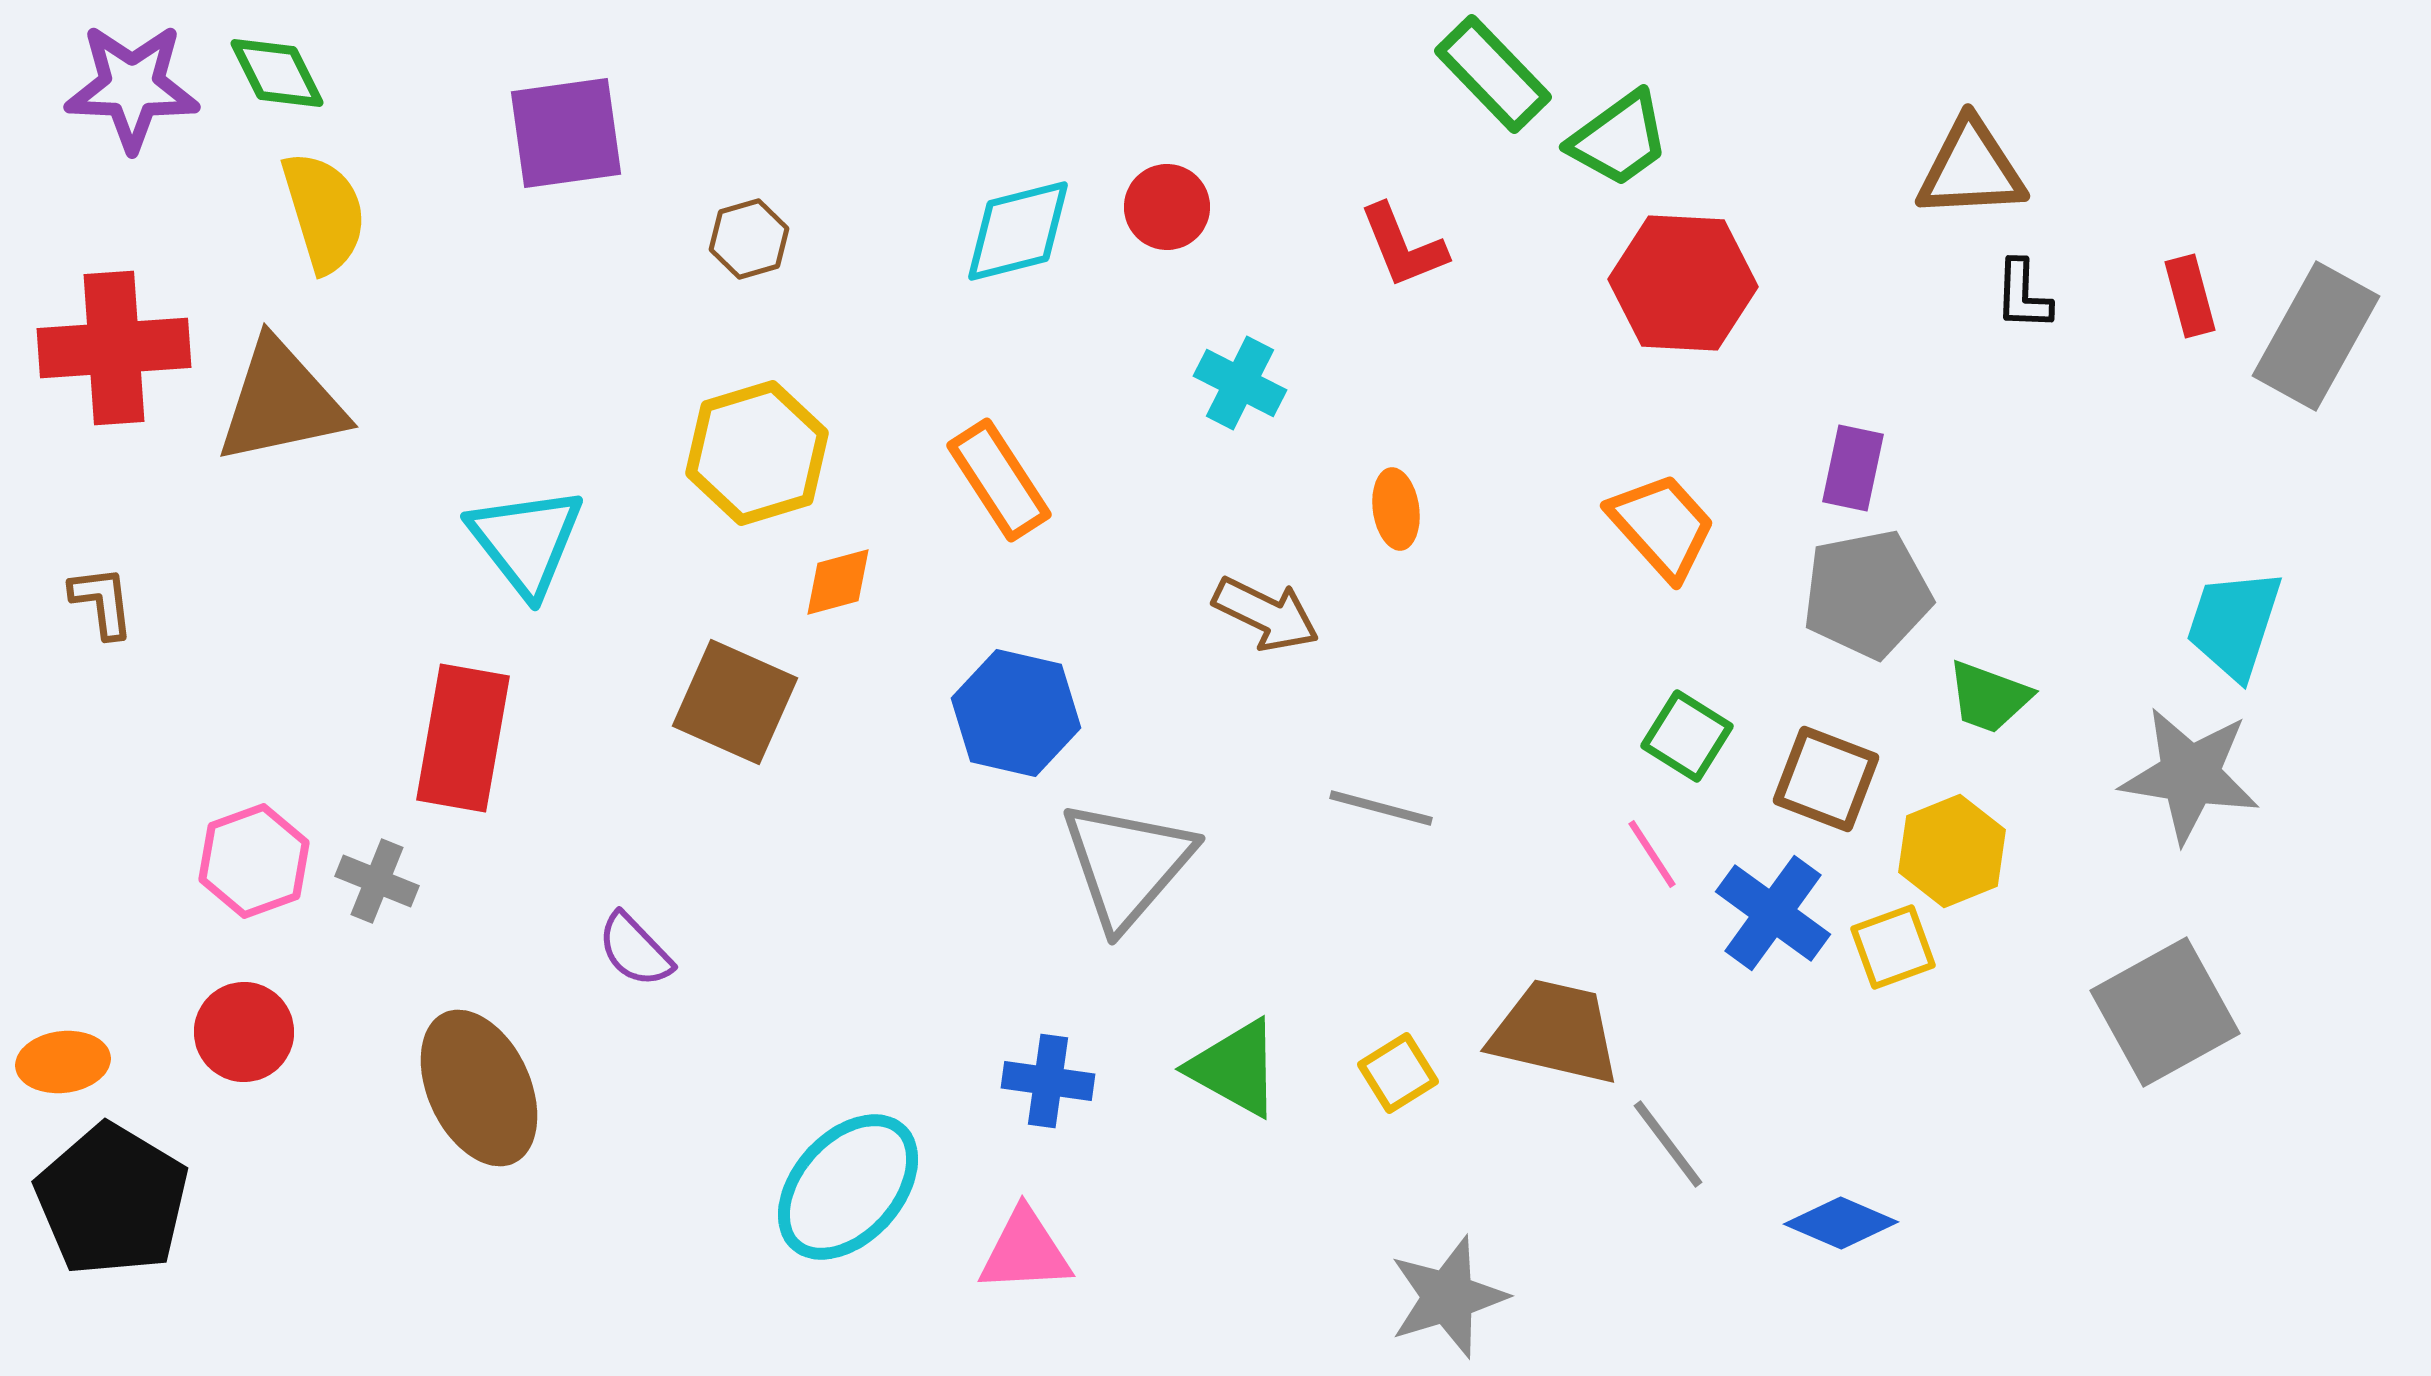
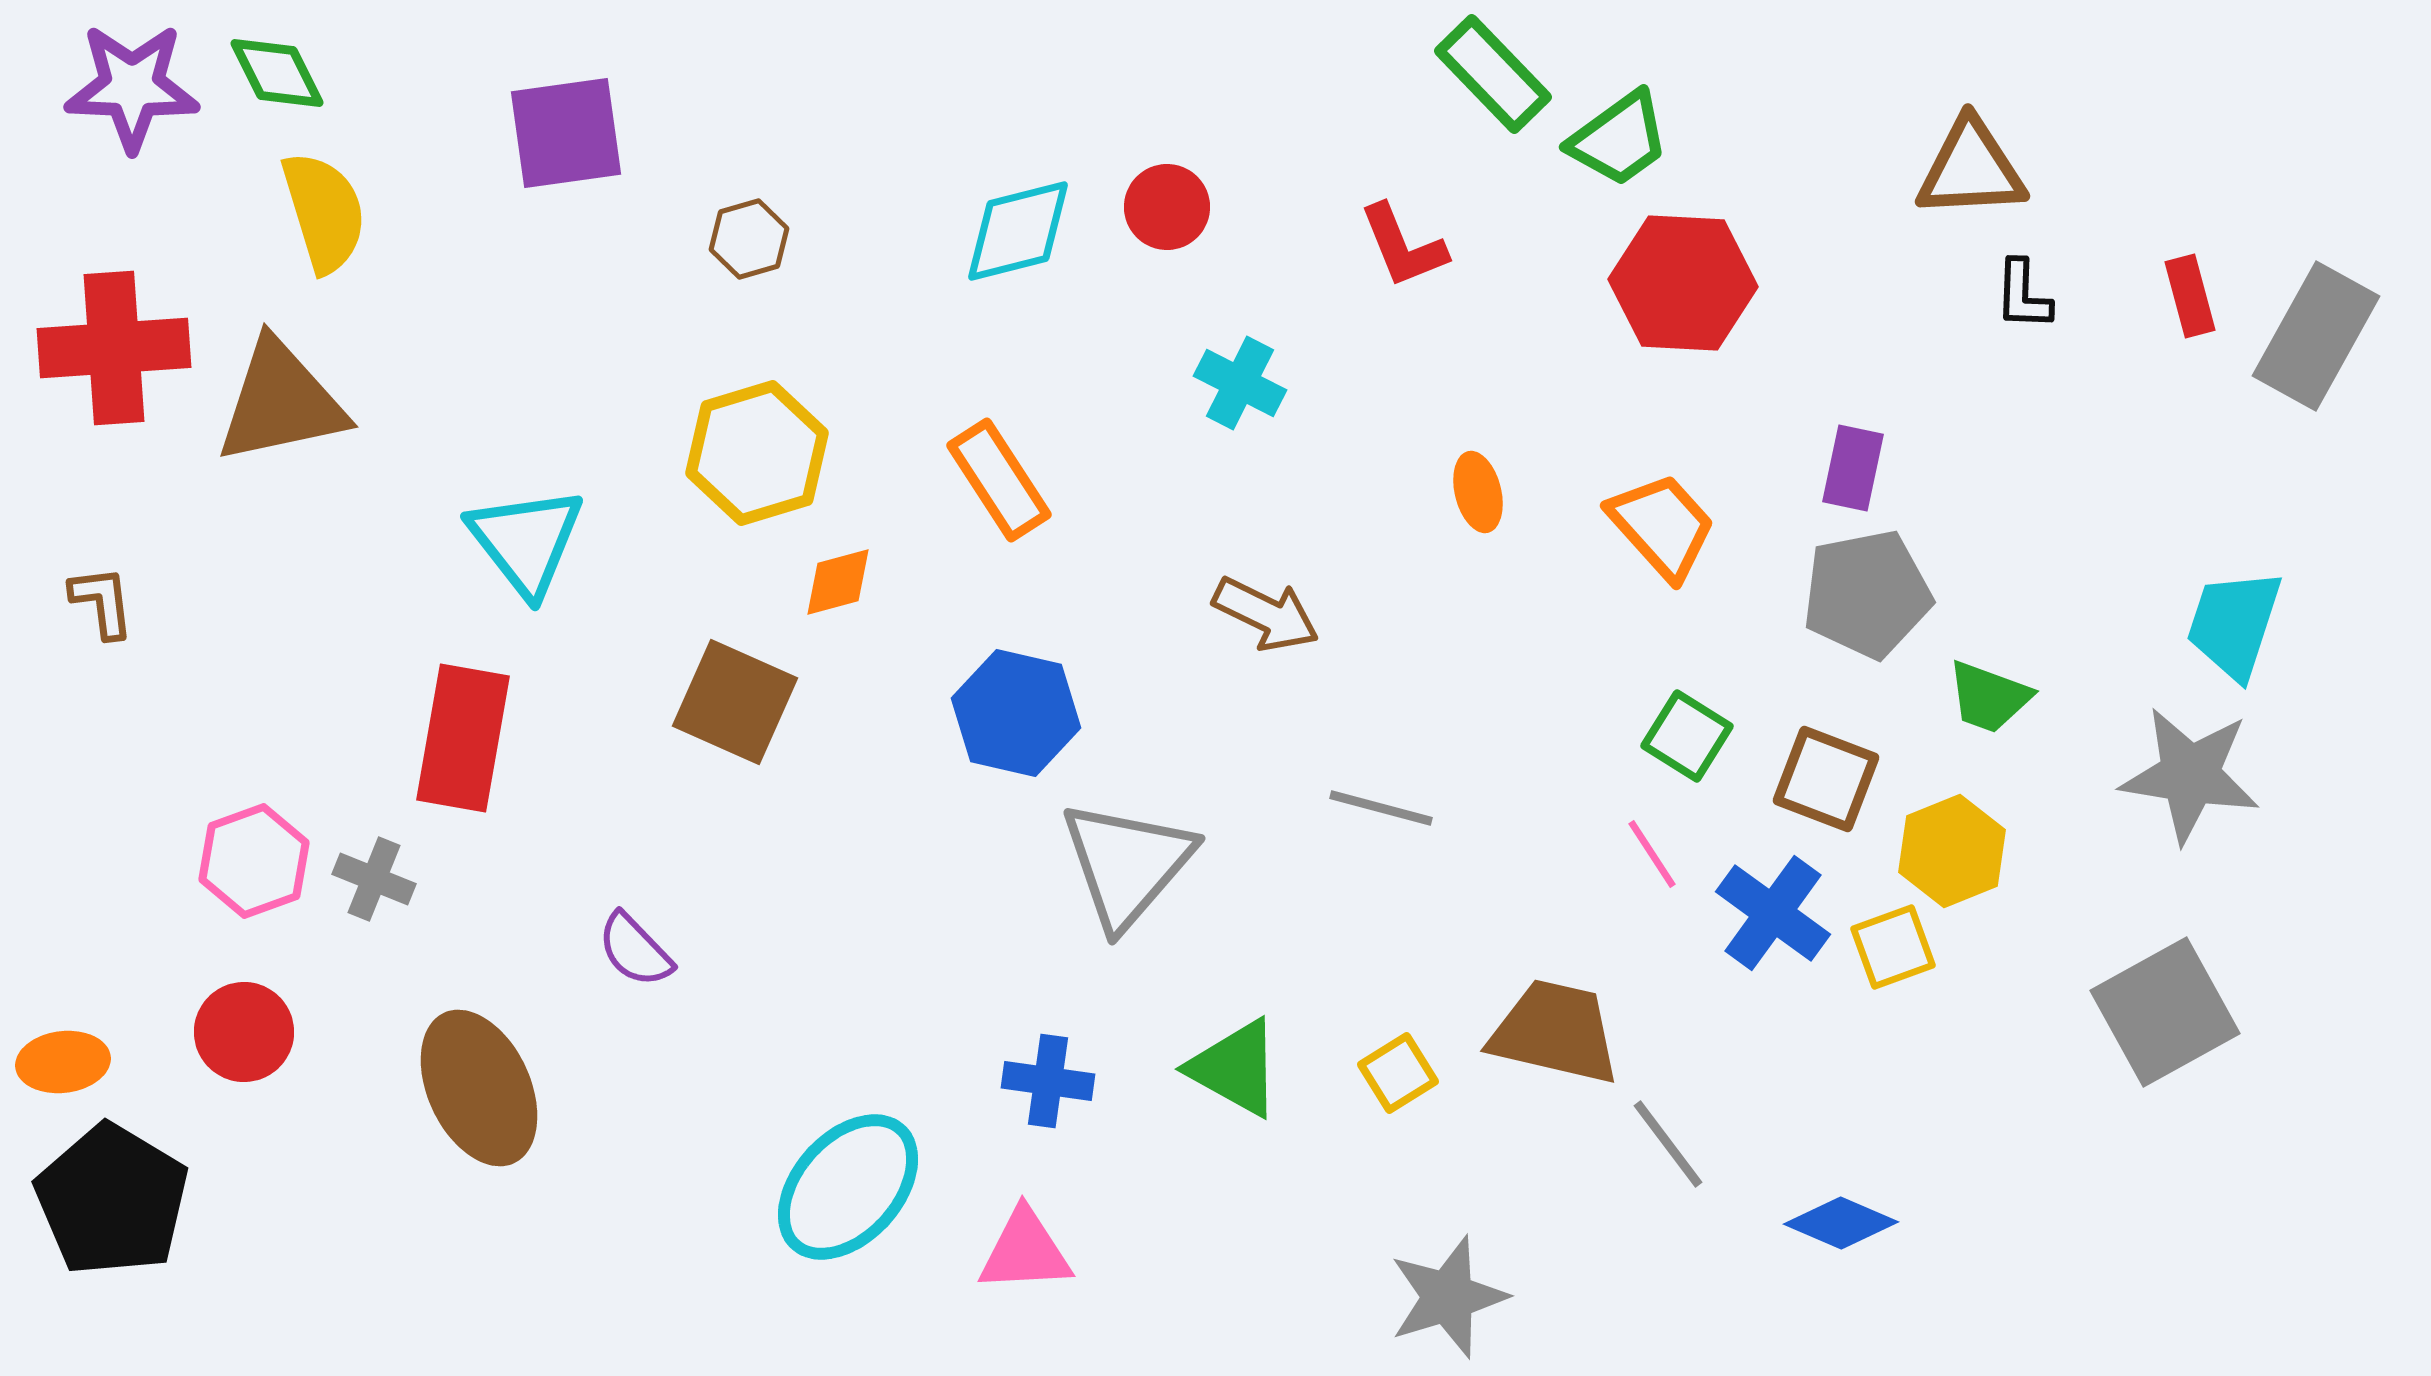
orange ellipse at (1396, 509): moved 82 px right, 17 px up; rotated 6 degrees counterclockwise
gray cross at (377, 881): moved 3 px left, 2 px up
